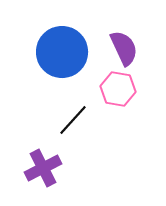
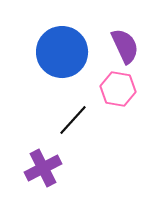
purple semicircle: moved 1 px right, 2 px up
